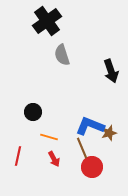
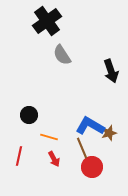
gray semicircle: rotated 15 degrees counterclockwise
black circle: moved 4 px left, 3 px down
blue L-shape: rotated 8 degrees clockwise
red line: moved 1 px right
